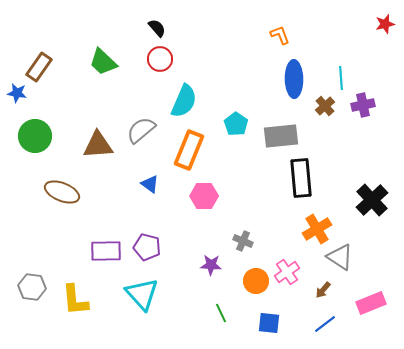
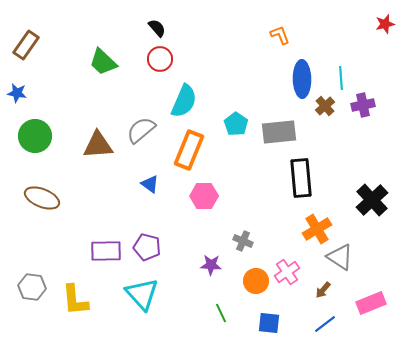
brown rectangle: moved 13 px left, 22 px up
blue ellipse: moved 8 px right
gray rectangle: moved 2 px left, 4 px up
brown ellipse: moved 20 px left, 6 px down
